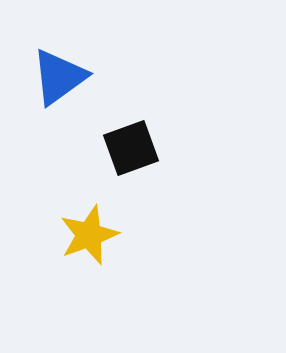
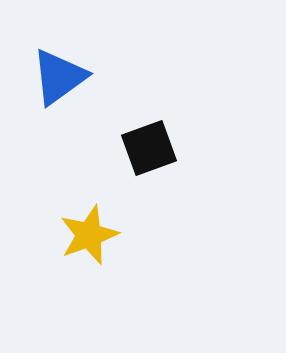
black square: moved 18 px right
